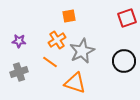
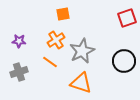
orange square: moved 6 px left, 2 px up
orange cross: moved 1 px left
orange triangle: moved 6 px right
